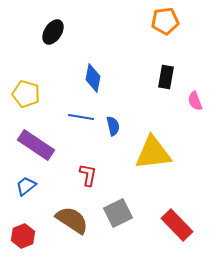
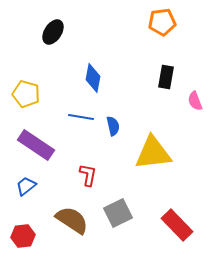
orange pentagon: moved 3 px left, 1 px down
red hexagon: rotated 15 degrees clockwise
